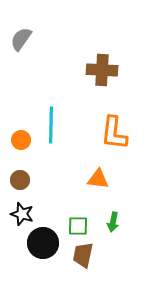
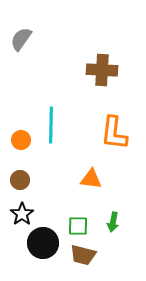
orange triangle: moved 7 px left
black star: rotated 20 degrees clockwise
brown trapezoid: rotated 88 degrees counterclockwise
